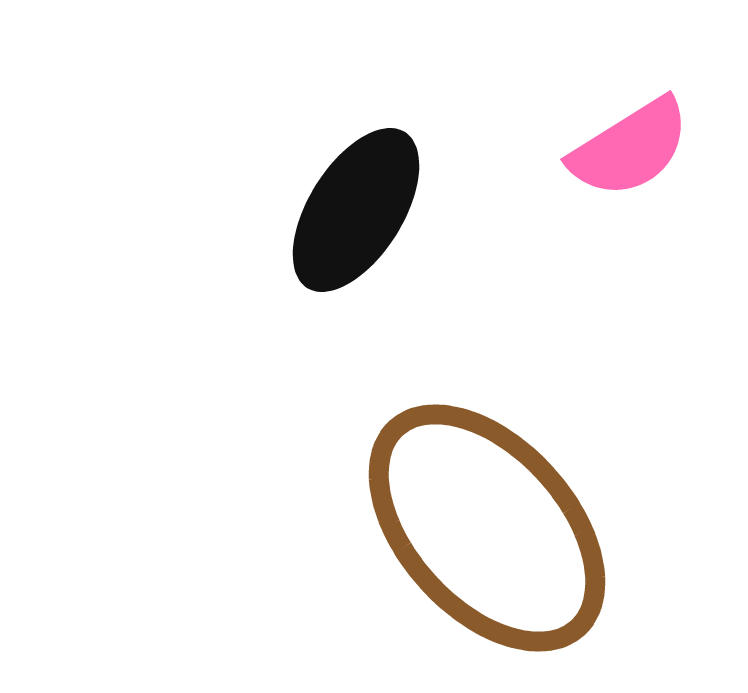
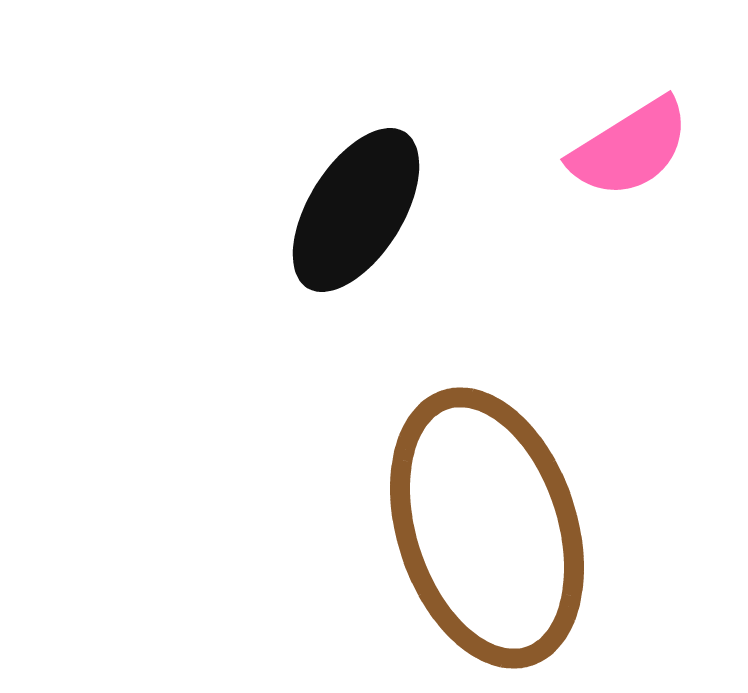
brown ellipse: rotated 24 degrees clockwise
